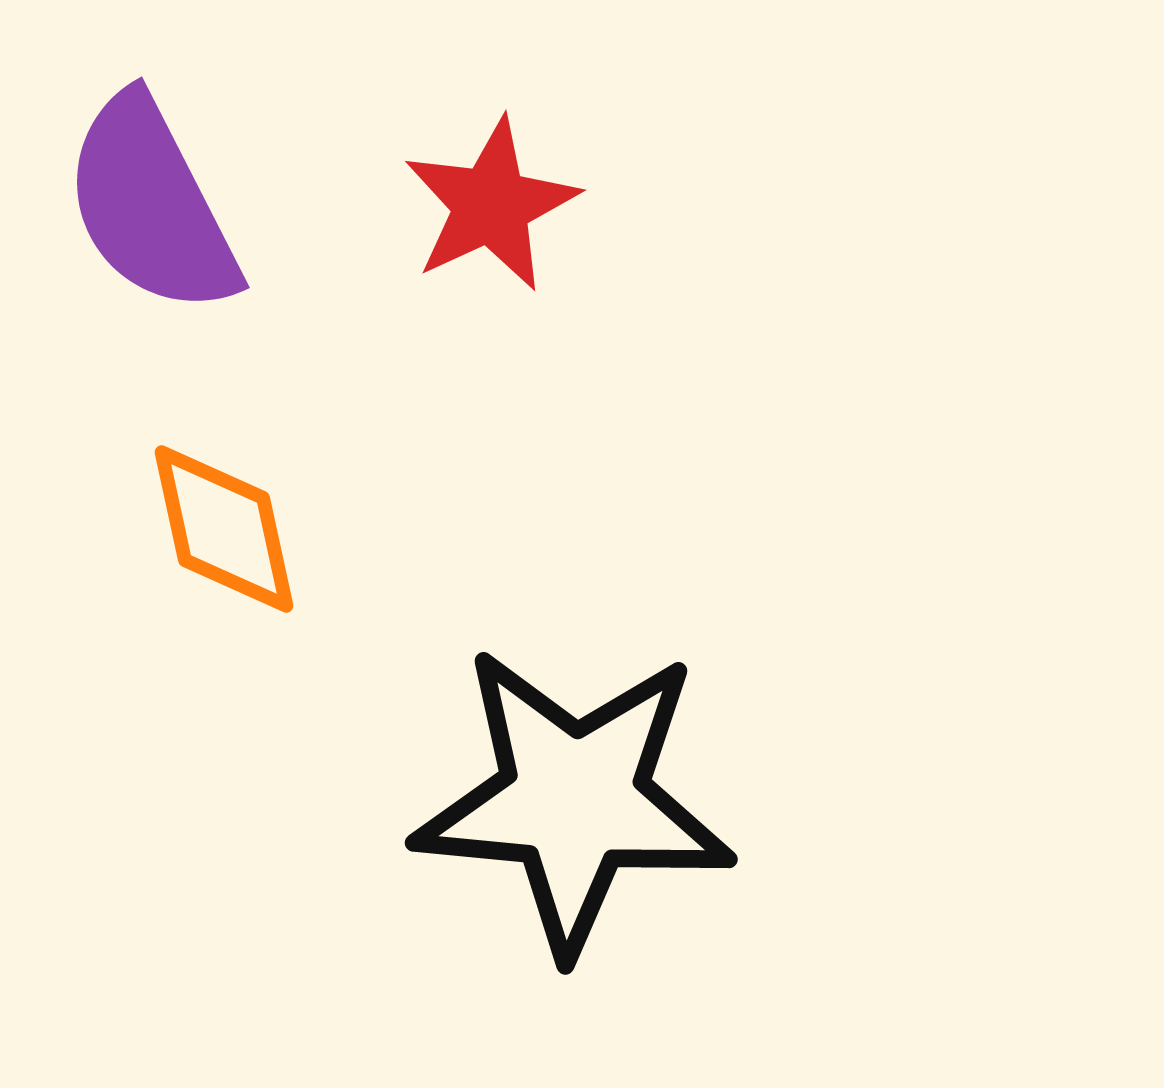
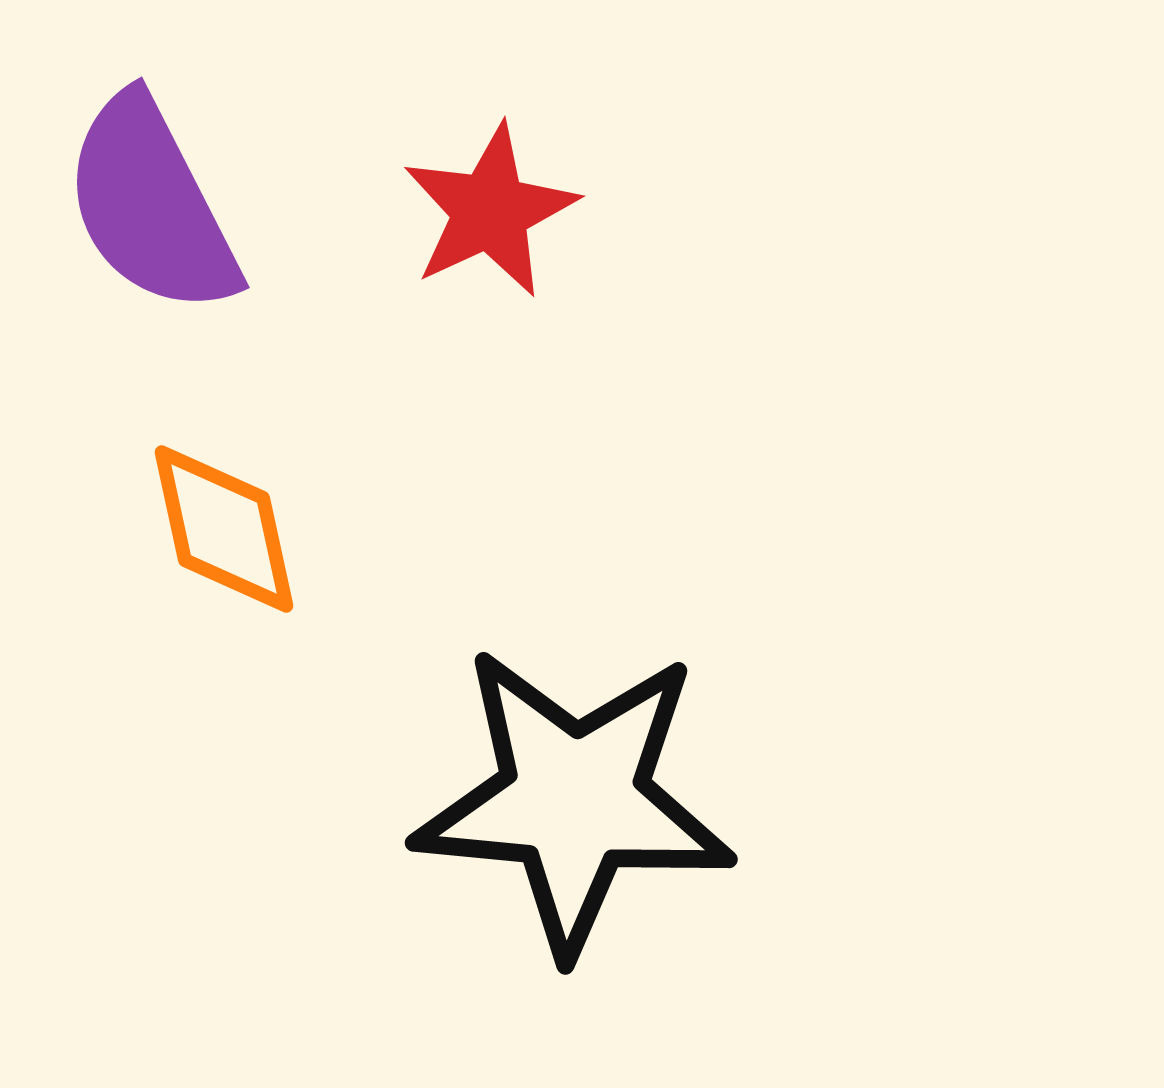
red star: moved 1 px left, 6 px down
